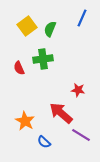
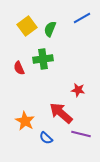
blue line: rotated 36 degrees clockwise
purple line: moved 1 px up; rotated 18 degrees counterclockwise
blue semicircle: moved 2 px right, 4 px up
